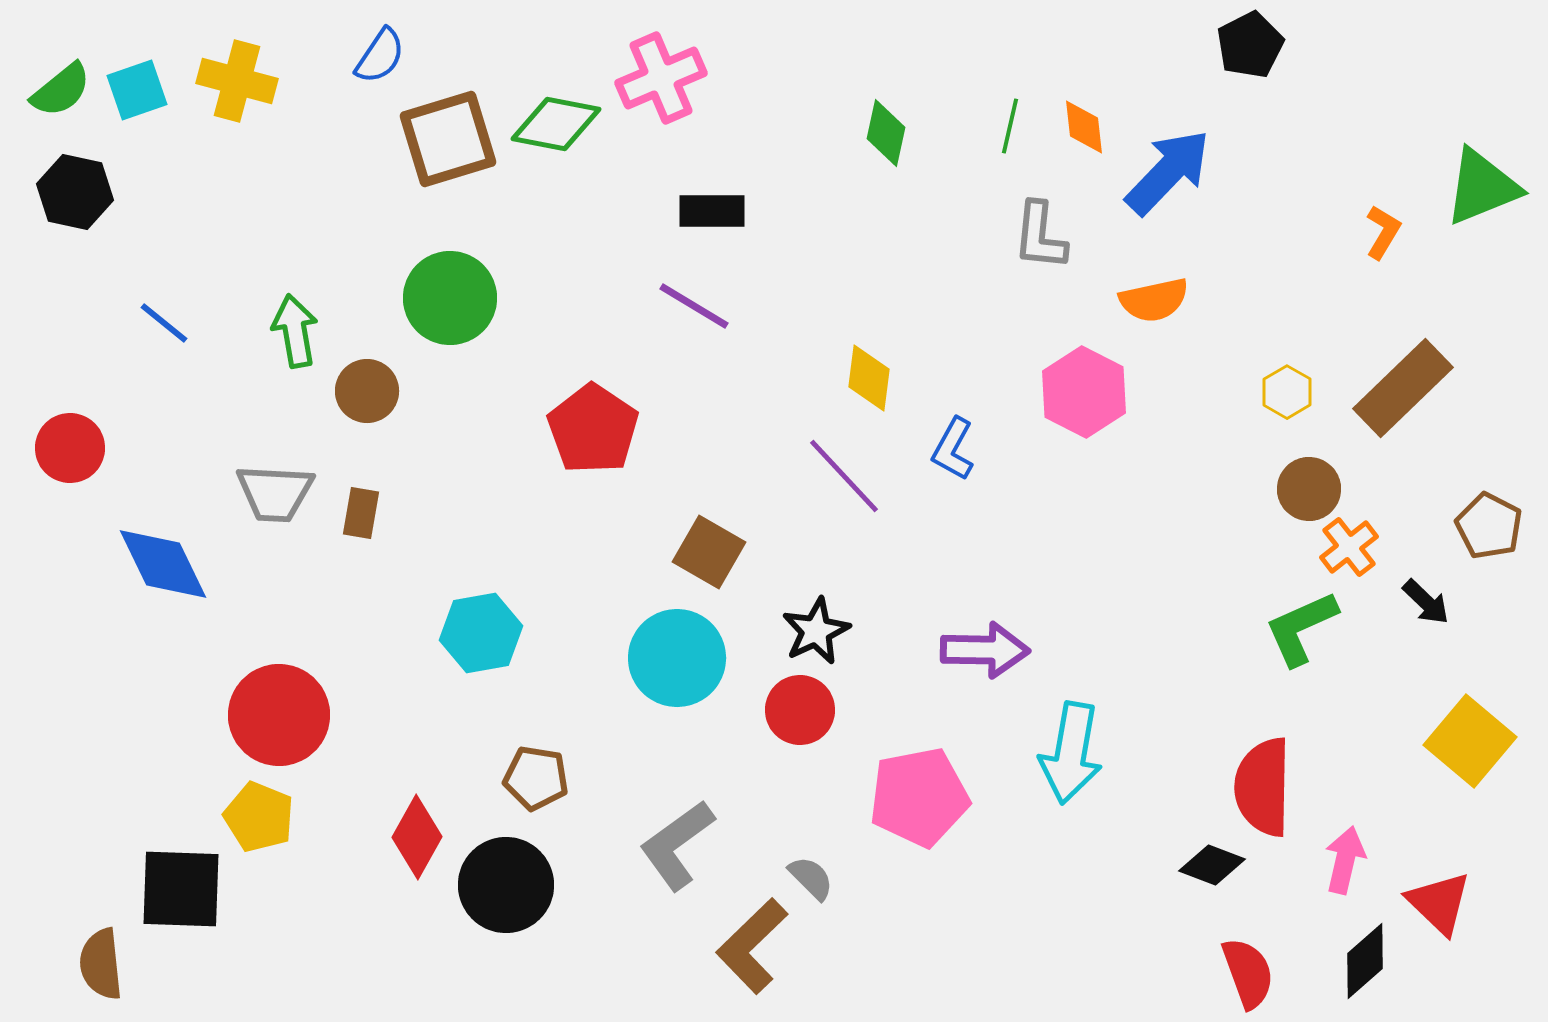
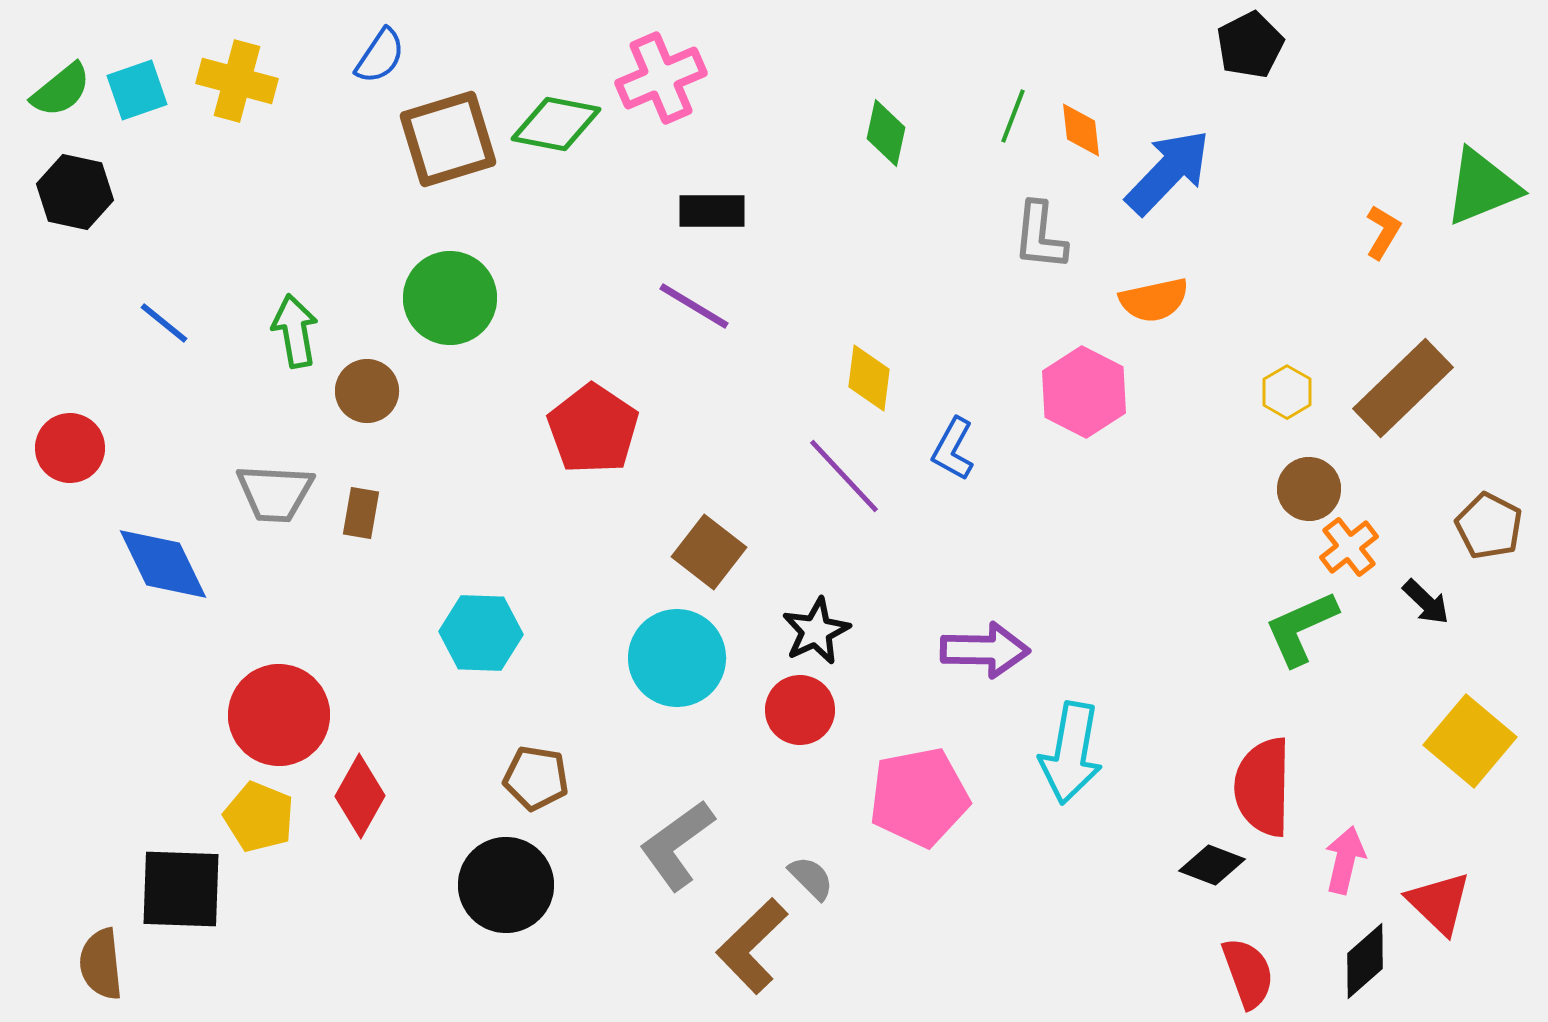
green line at (1010, 126): moved 3 px right, 10 px up; rotated 8 degrees clockwise
orange diamond at (1084, 127): moved 3 px left, 3 px down
brown square at (709, 552): rotated 8 degrees clockwise
cyan hexagon at (481, 633): rotated 12 degrees clockwise
red diamond at (417, 837): moved 57 px left, 41 px up
